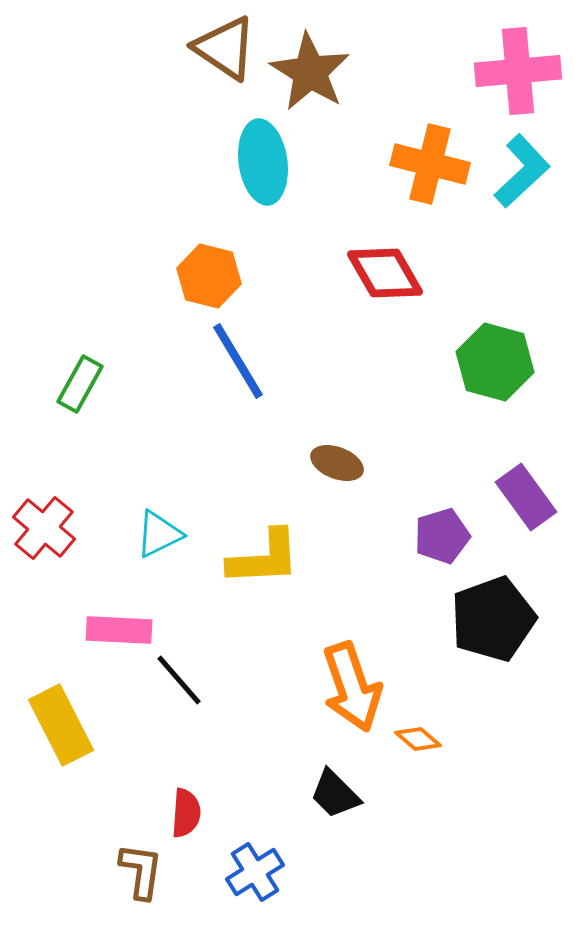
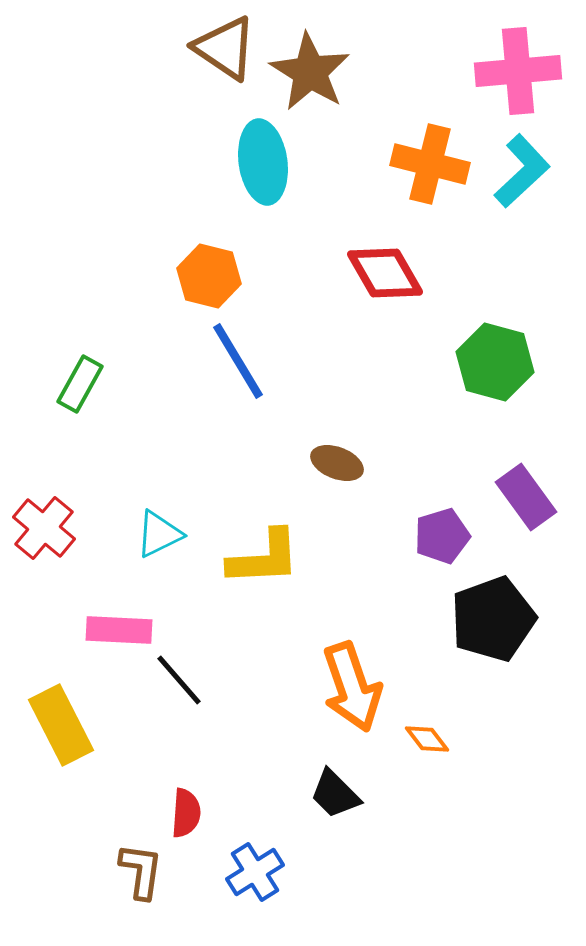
orange diamond: moved 9 px right; rotated 12 degrees clockwise
